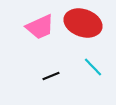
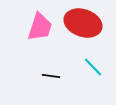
pink trapezoid: rotated 48 degrees counterclockwise
black line: rotated 30 degrees clockwise
